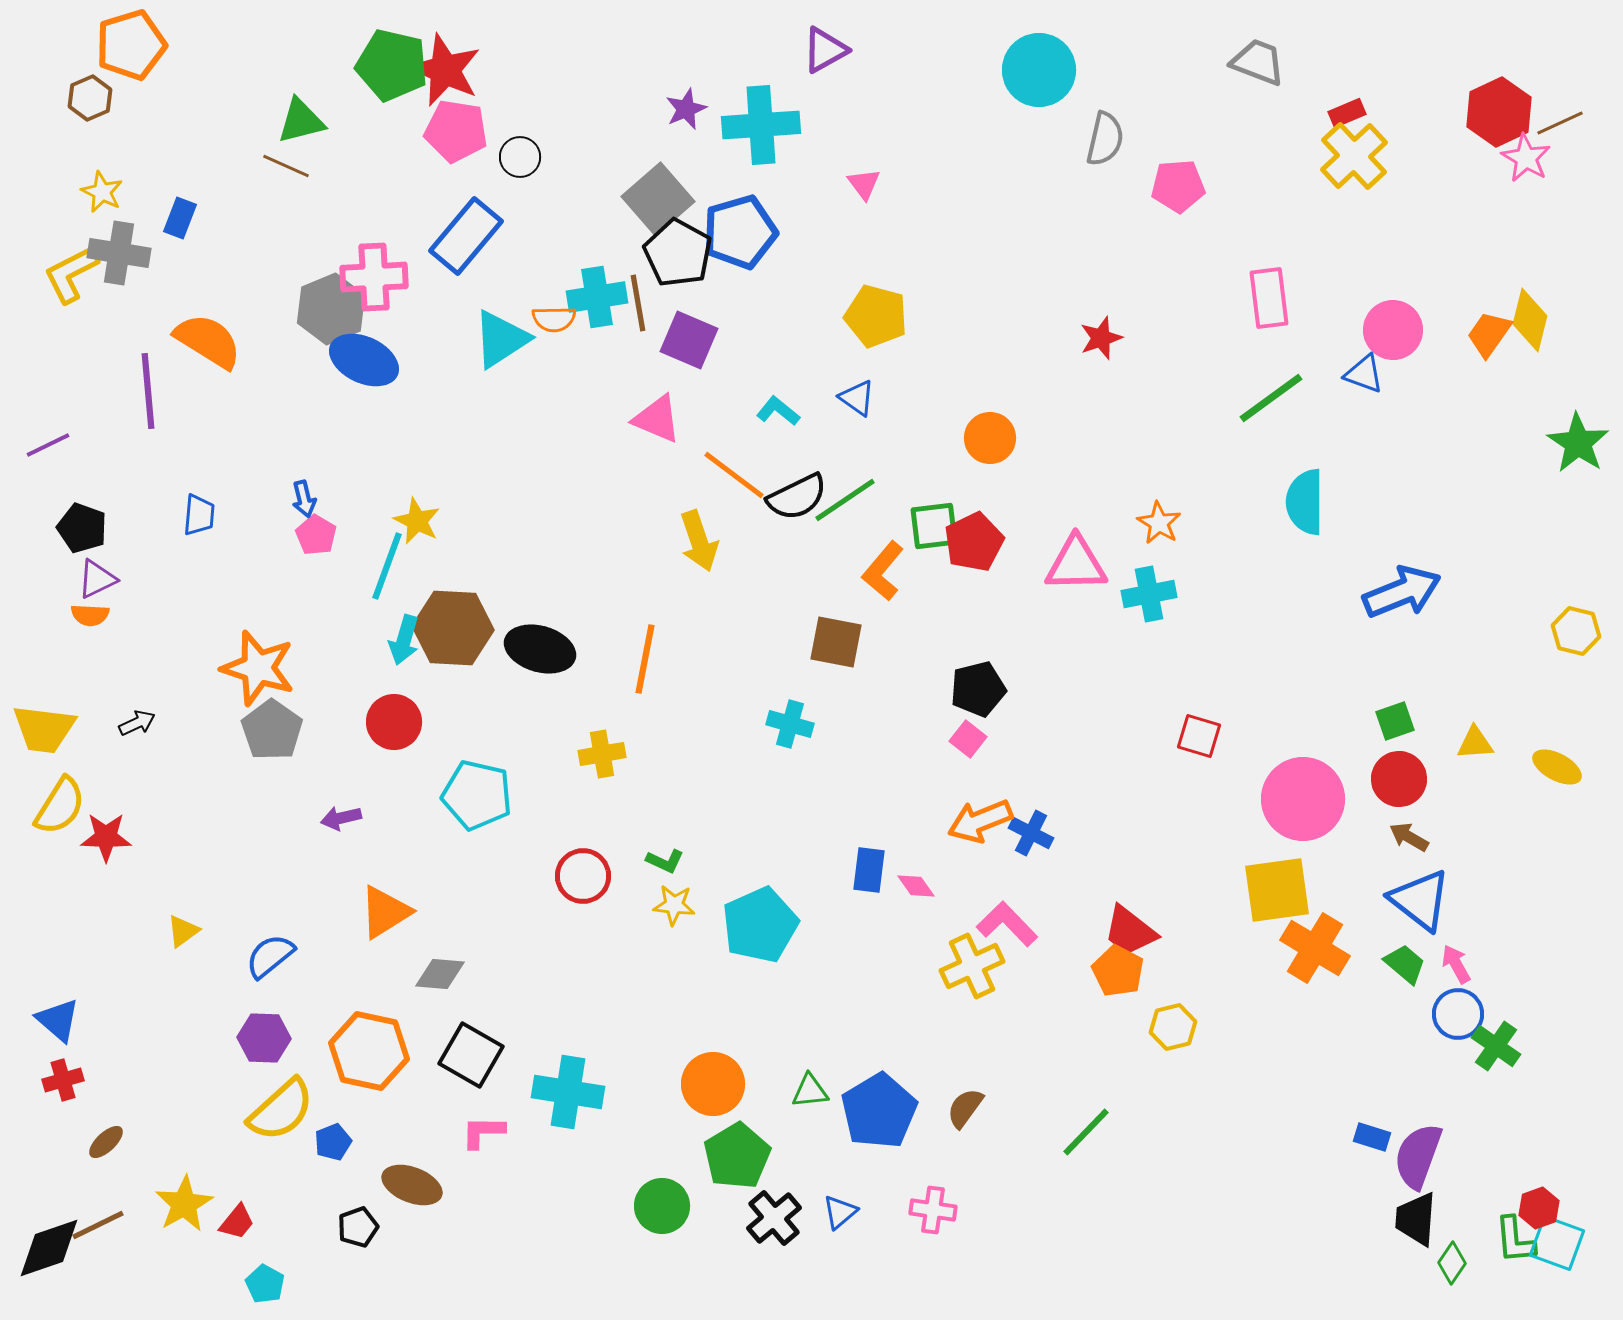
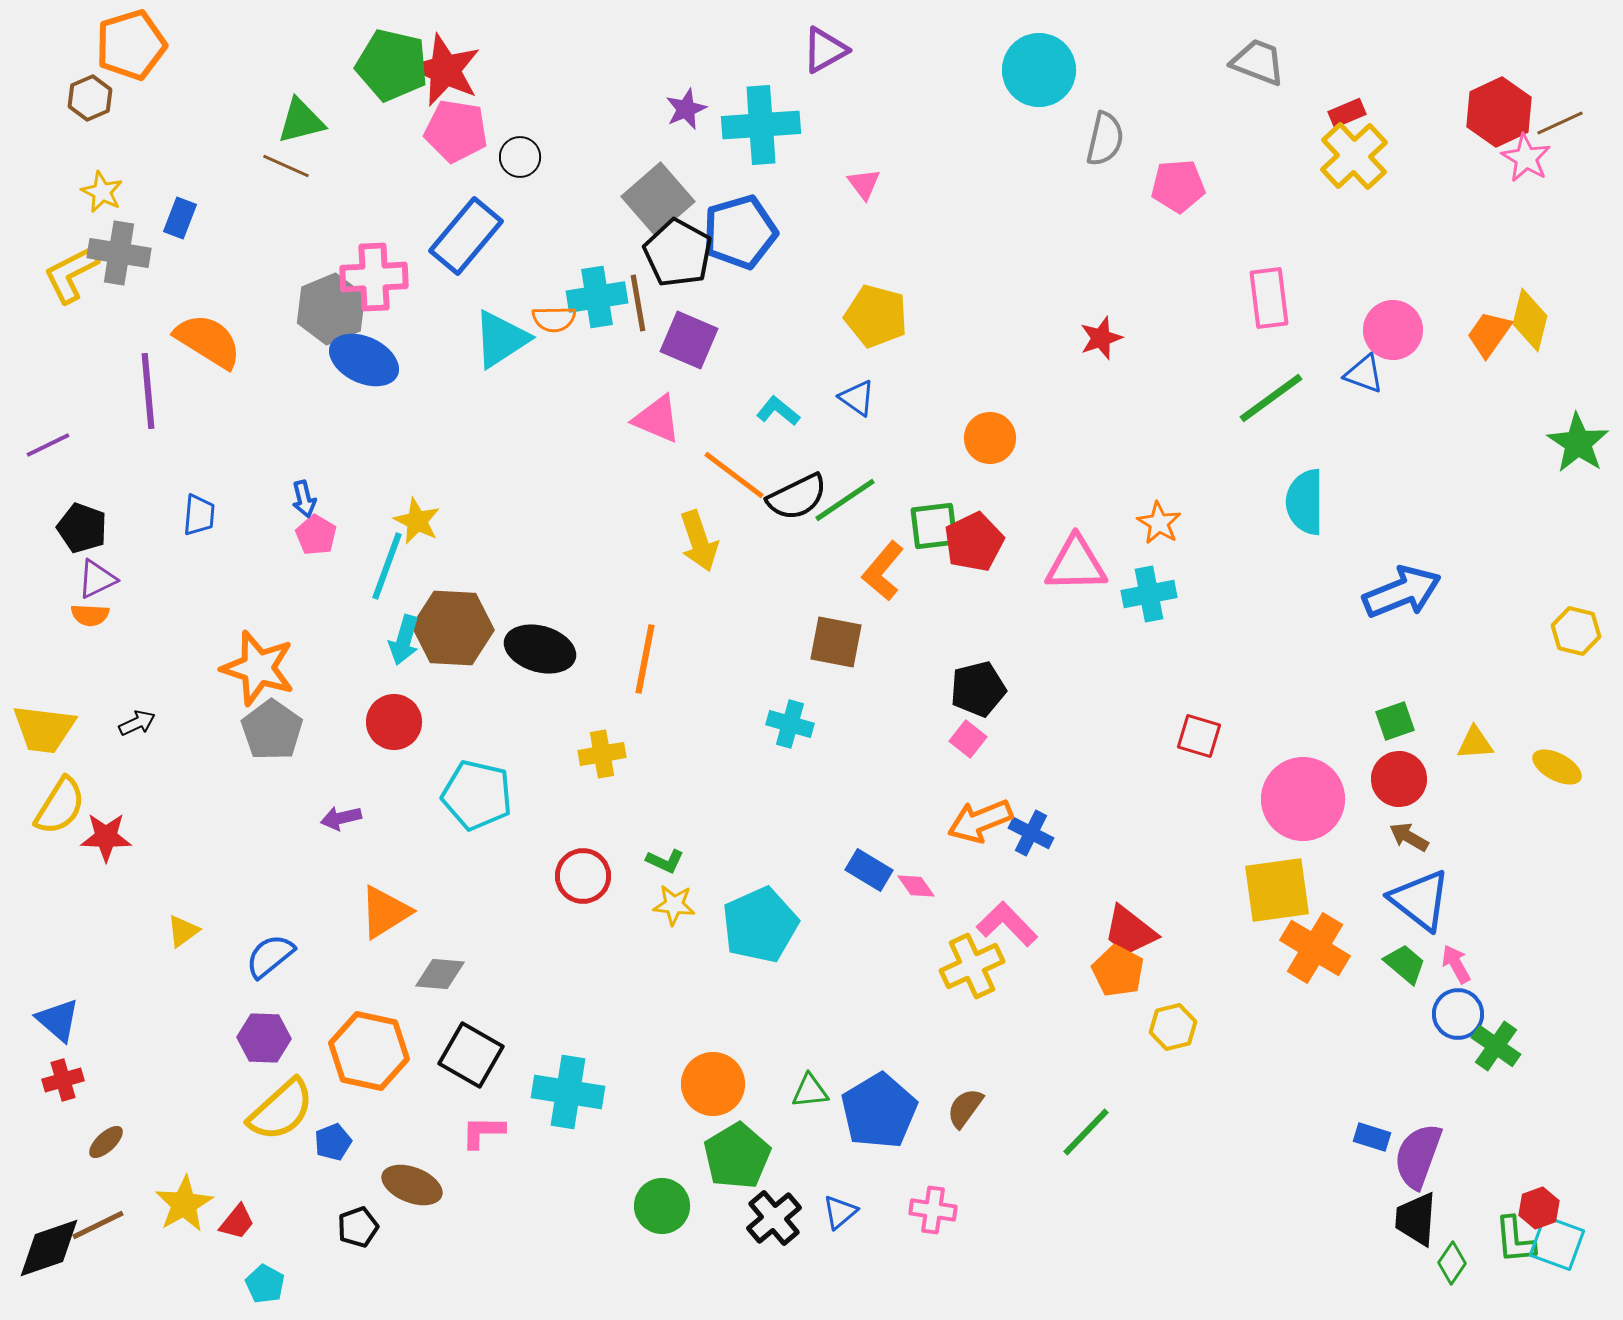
blue rectangle at (869, 870): rotated 66 degrees counterclockwise
